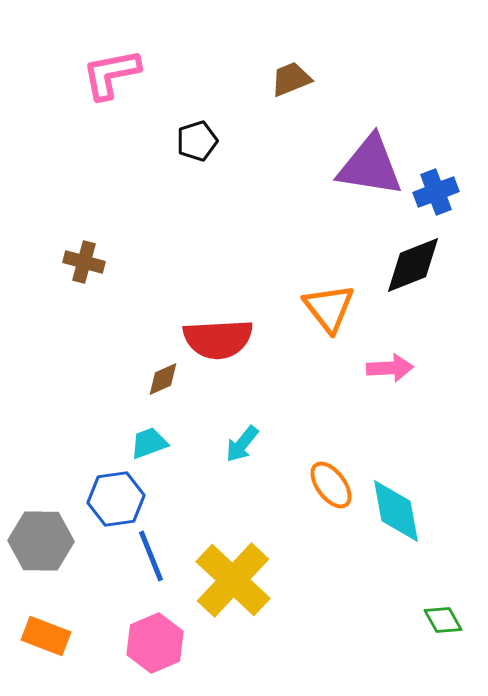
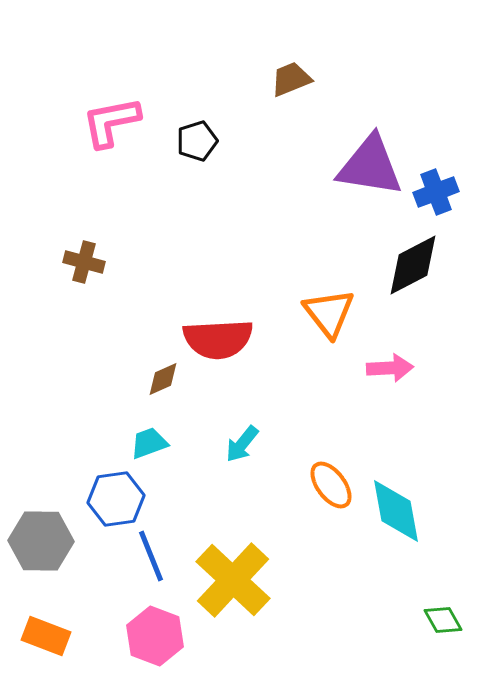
pink L-shape: moved 48 px down
black diamond: rotated 6 degrees counterclockwise
orange triangle: moved 5 px down
pink hexagon: moved 7 px up; rotated 16 degrees counterclockwise
